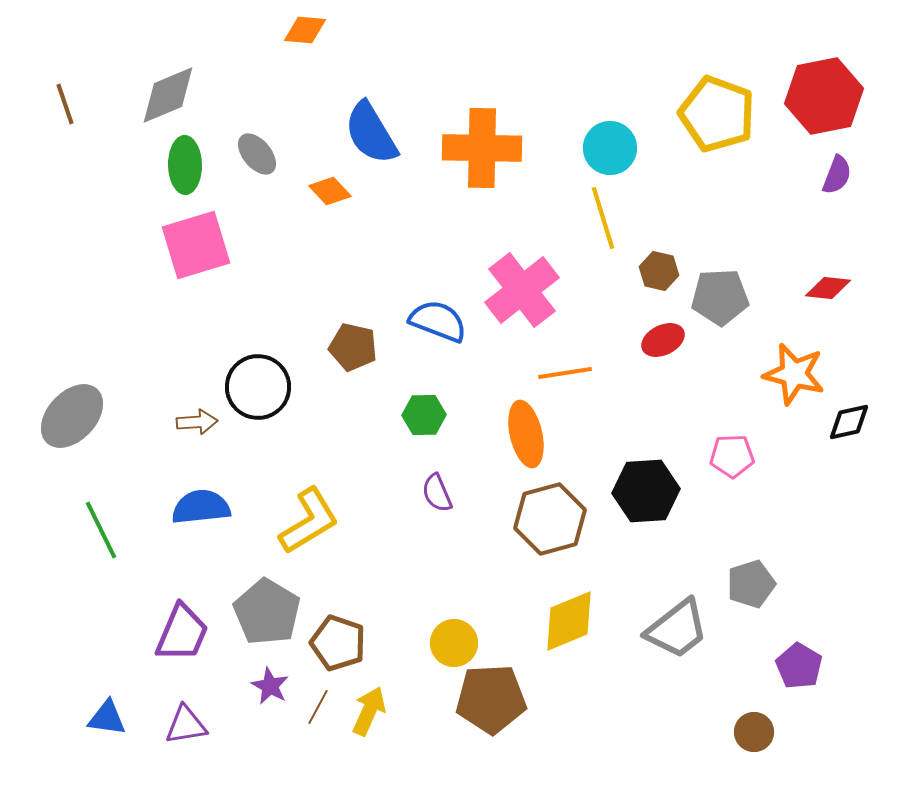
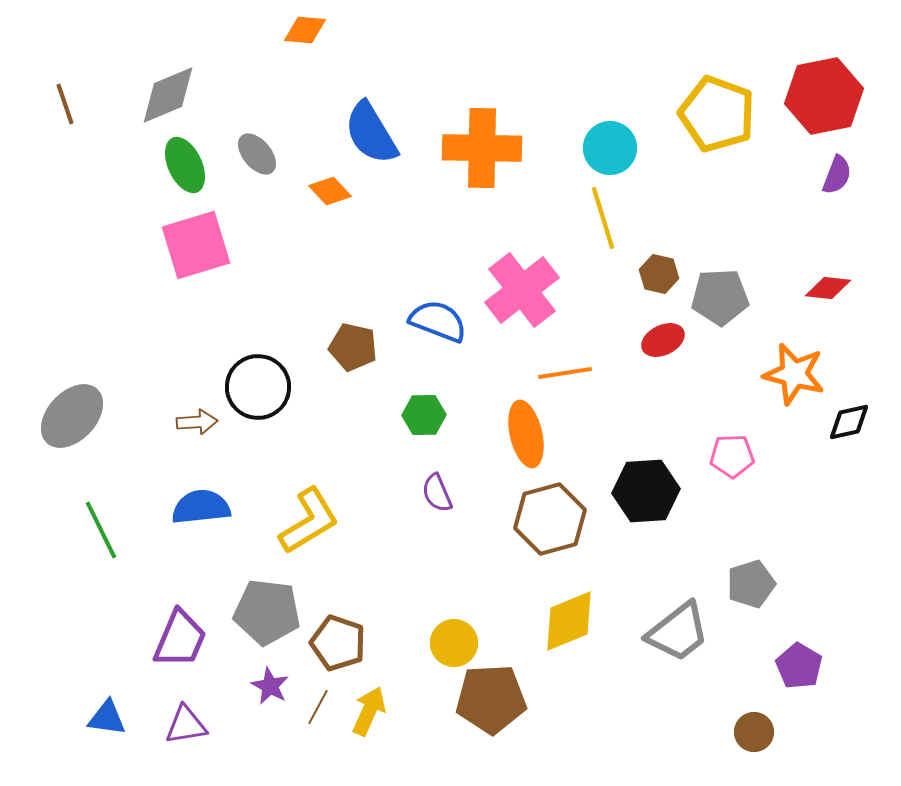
green ellipse at (185, 165): rotated 24 degrees counterclockwise
brown hexagon at (659, 271): moved 3 px down
gray pentagon at (267, 612): rotated 24 degrees counterclockwise
gray trapezoid at (677, 629): moved 1 px right, 3 px down
purple trapezoid at (182, 633): moved 2 px left, 6 px down
